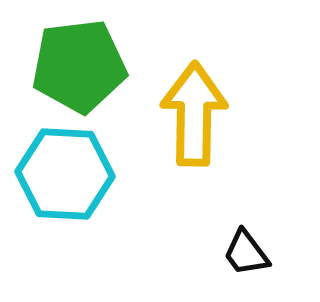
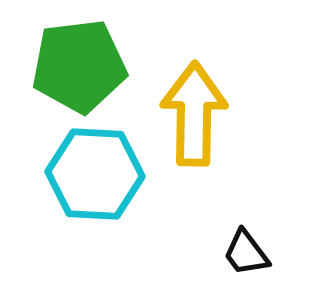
cyan hexagon: moved 30 px right
